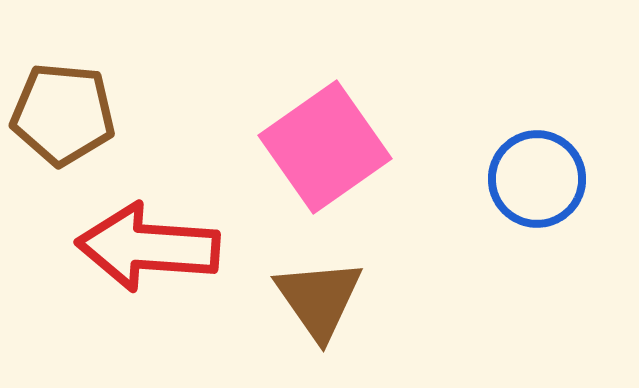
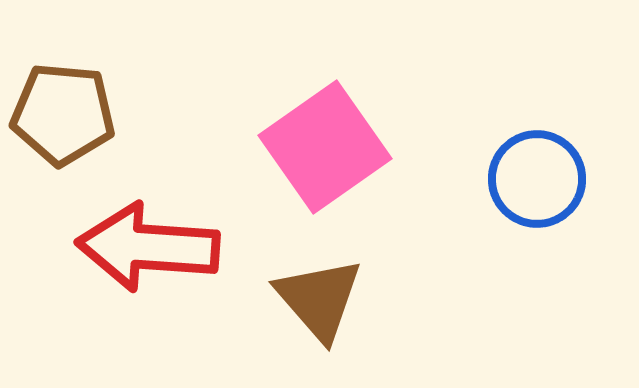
brown triangle: rotated 6 degrees counterclockwise
